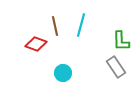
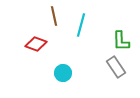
brown line: moved 1 px left, 10 px up
